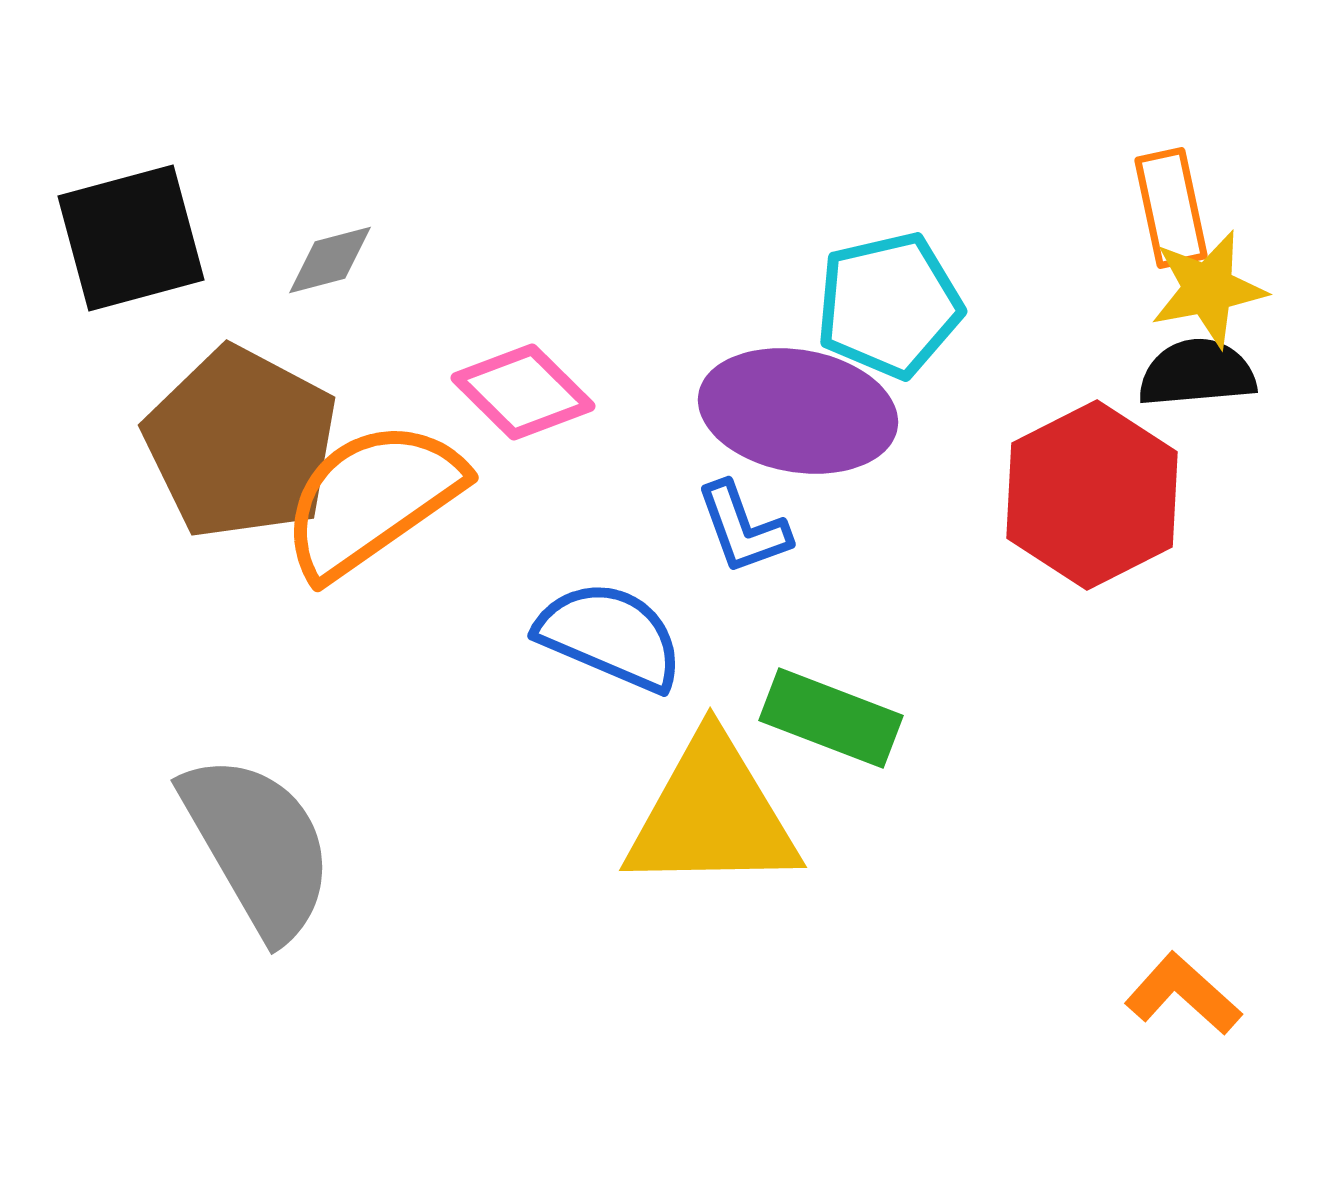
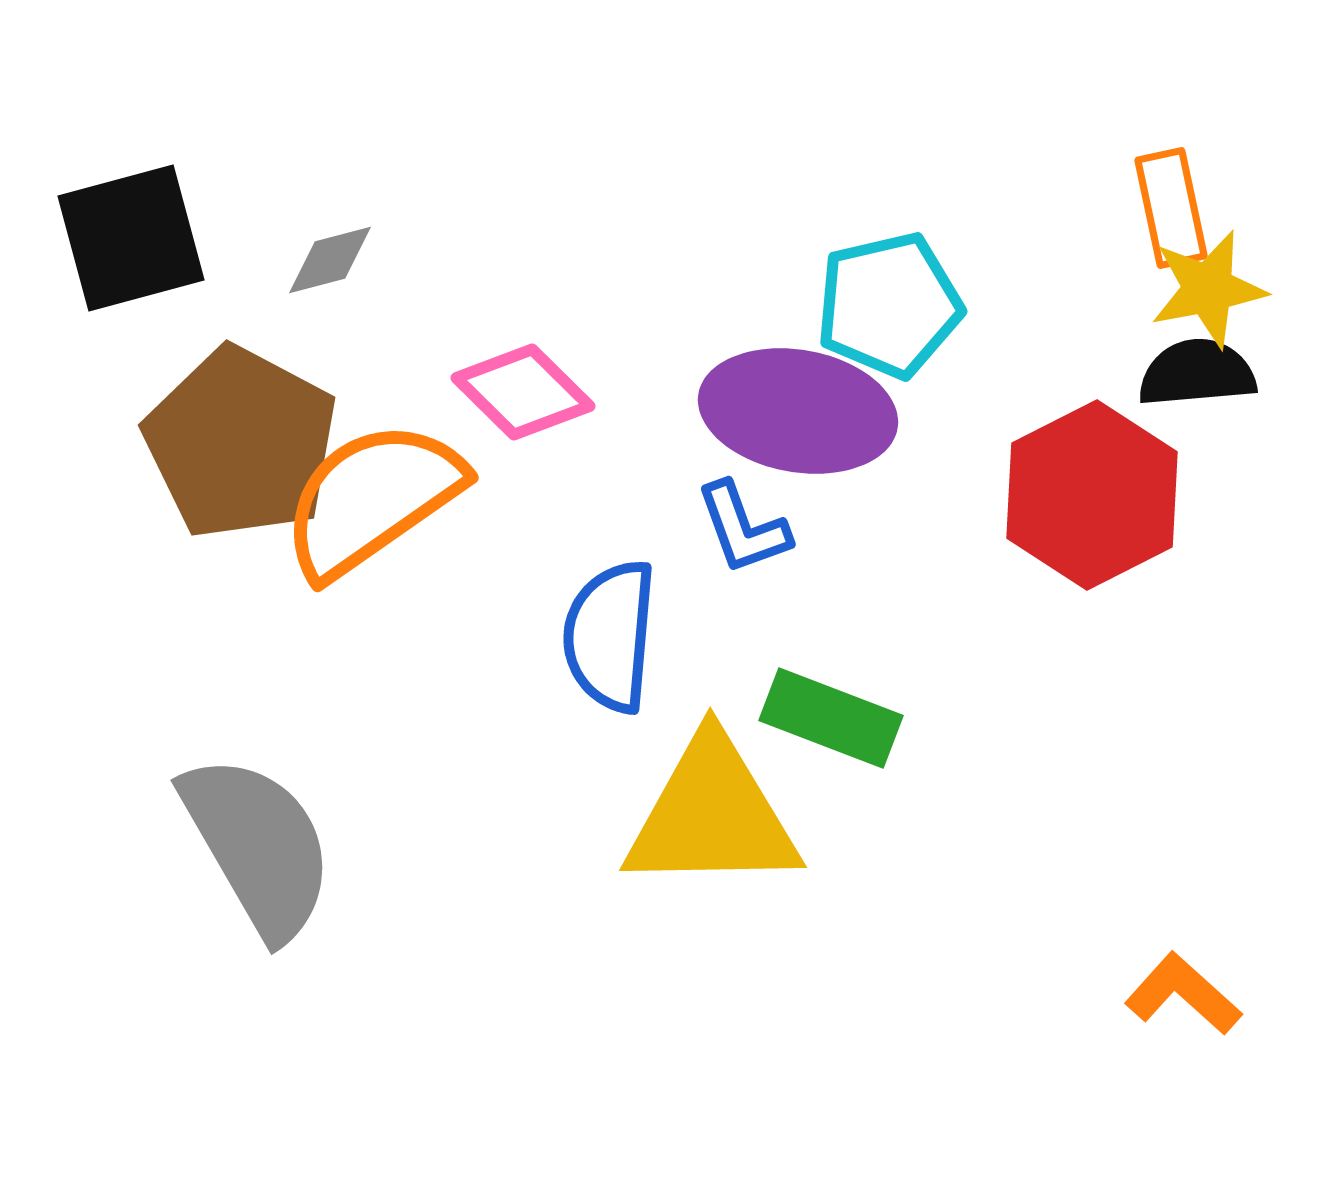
blue semicircle: rotated 108 degrees counterclockwise
